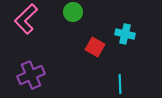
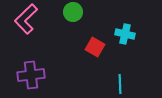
purple cross: rotated 16 degrees clockwise
